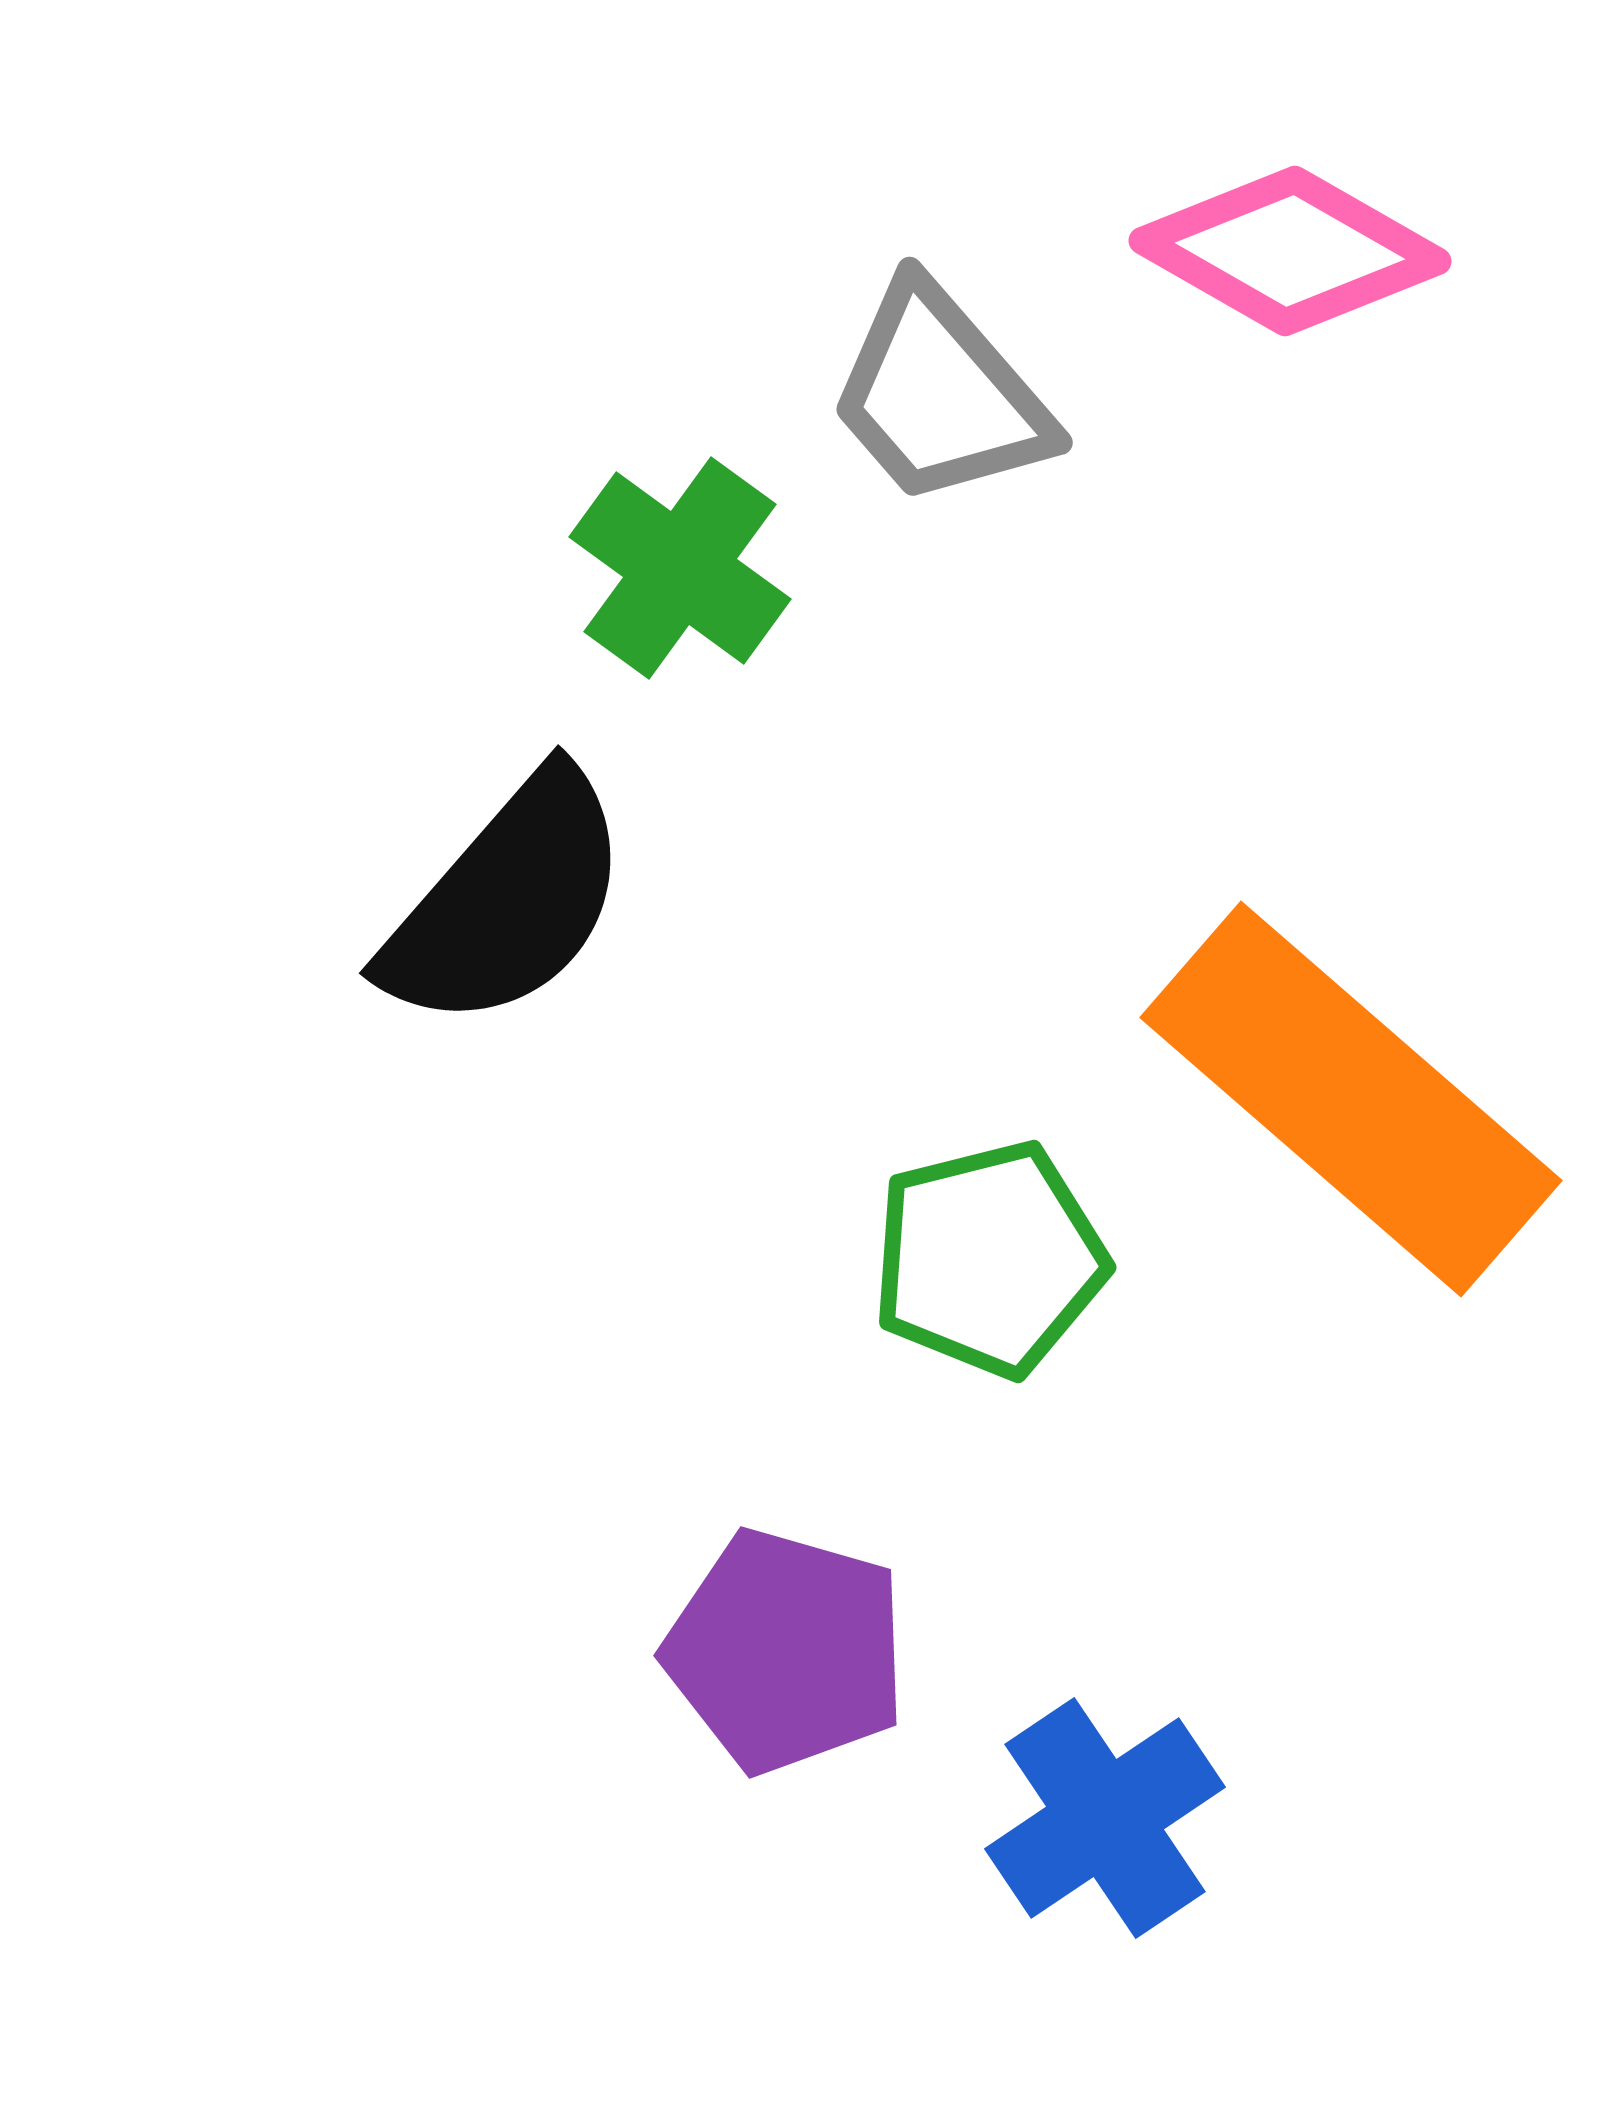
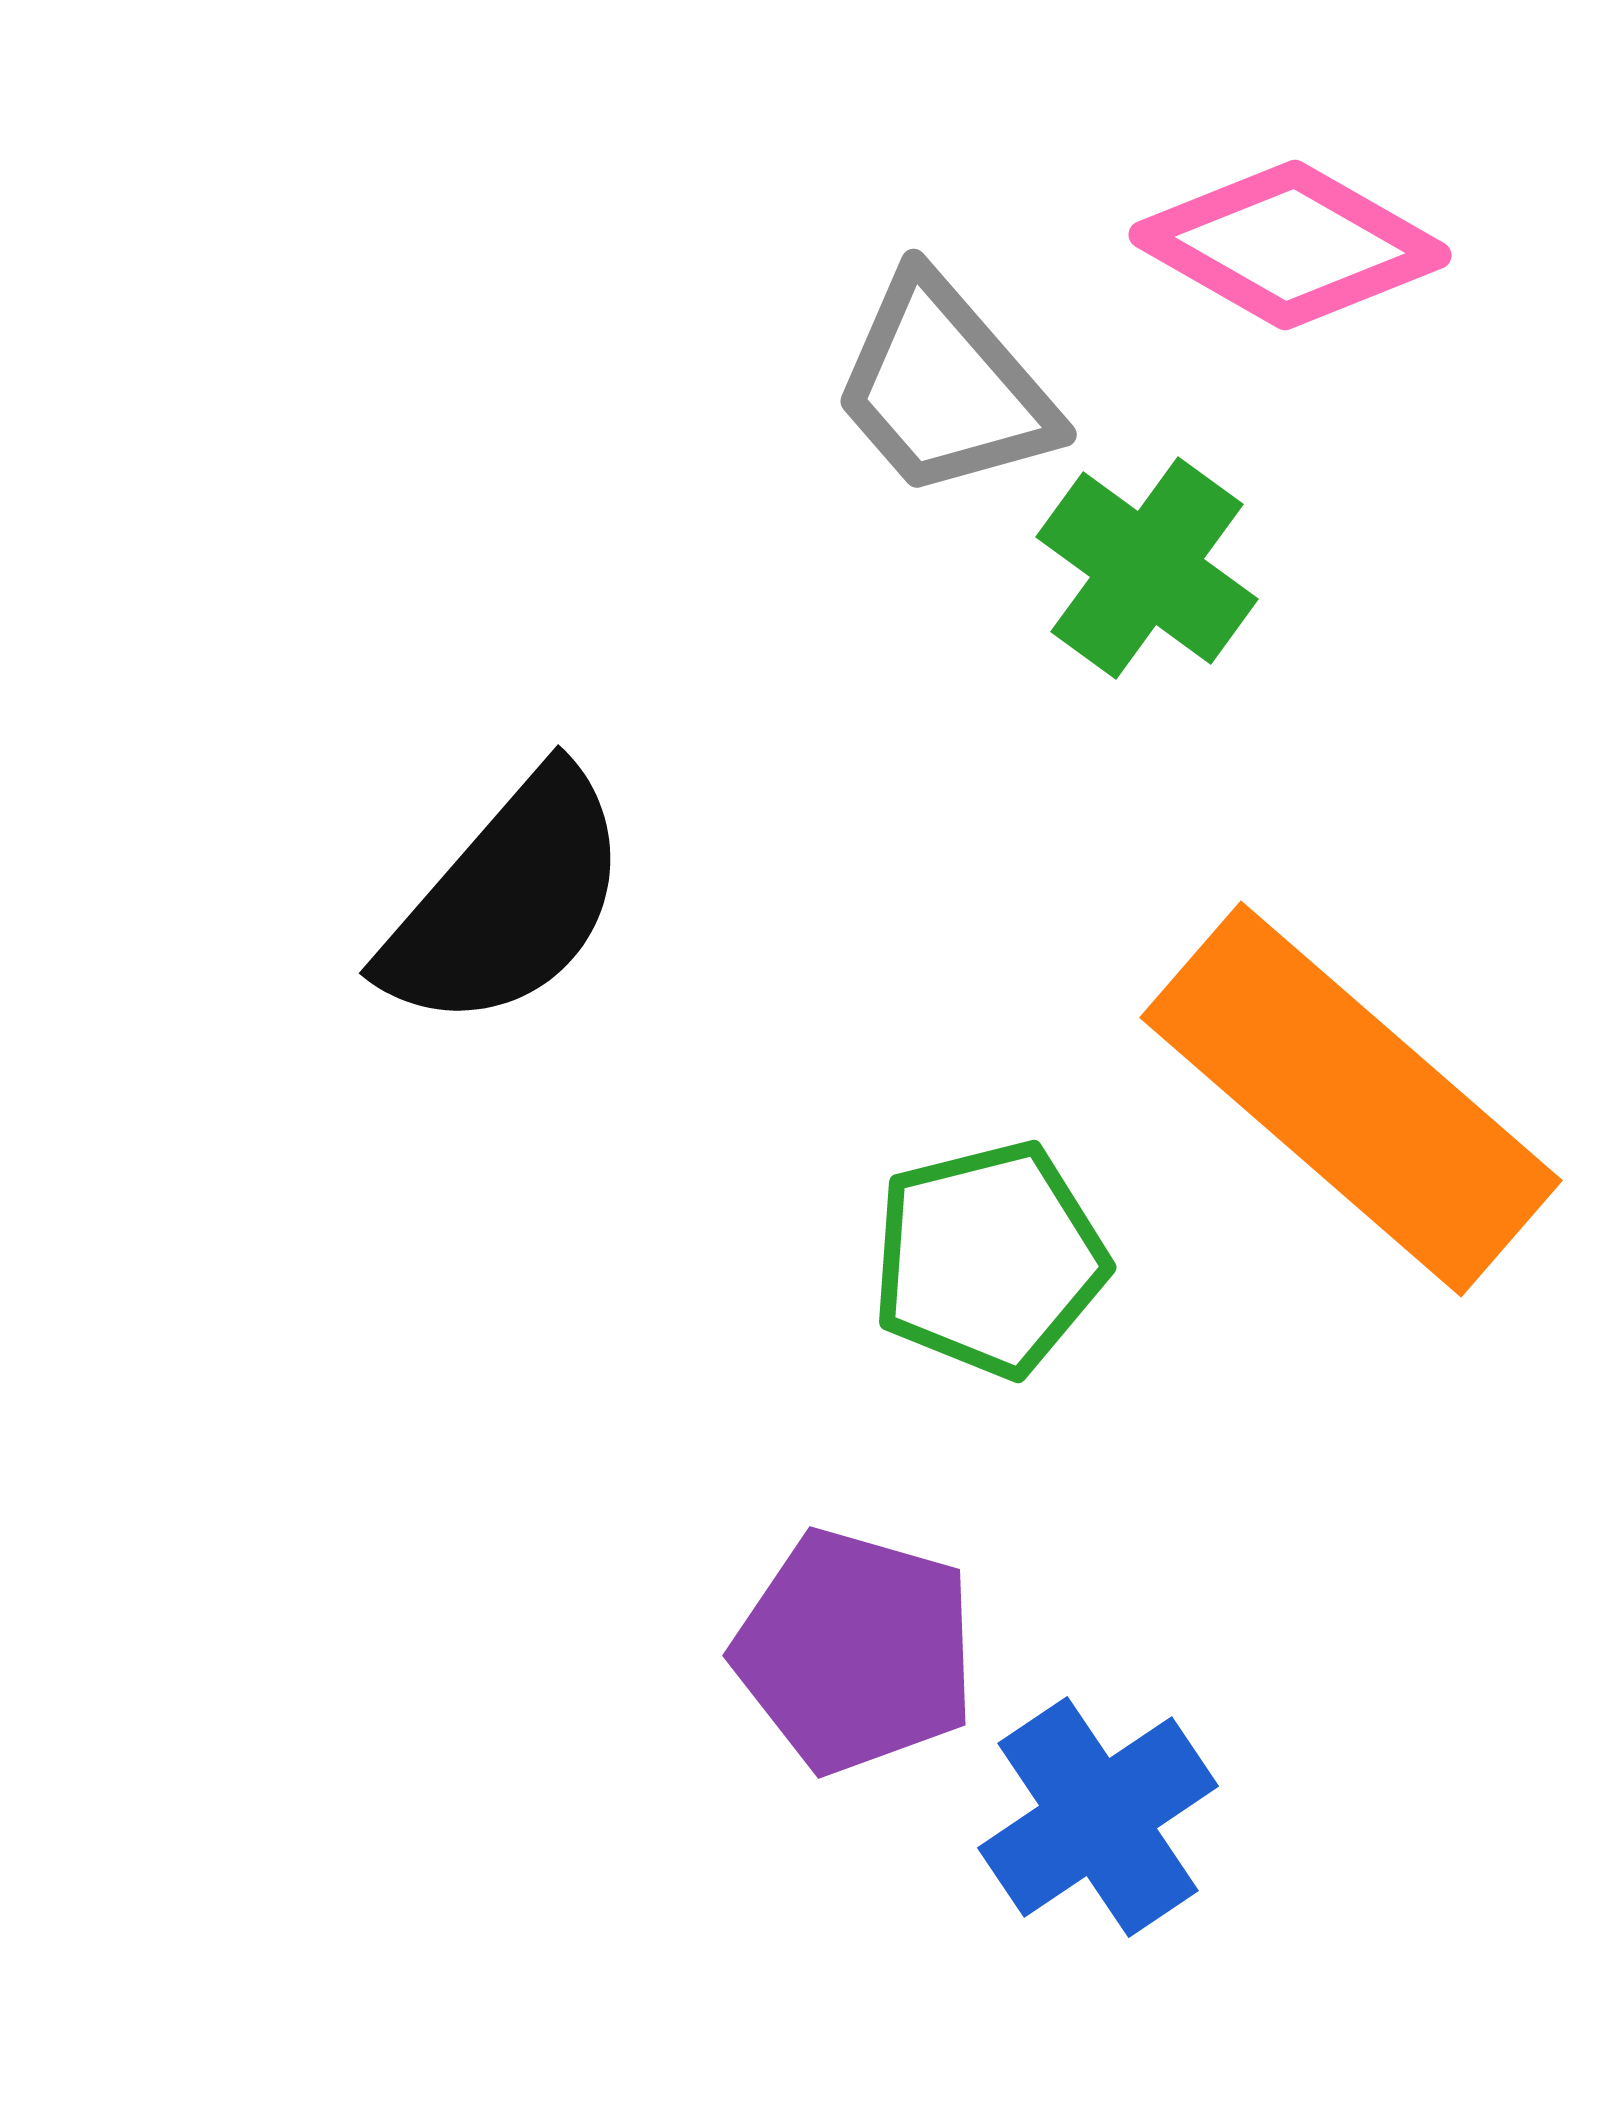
pink diamond: moved 6 px up
gray trapezoid: moved 4 px right, 8 px up
green cross: moved 467 px right
purple pentagon: moved 69 px right
blue cross: moved 7 px left, 1 px up
